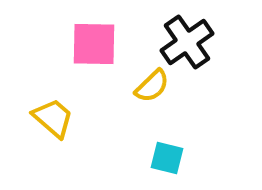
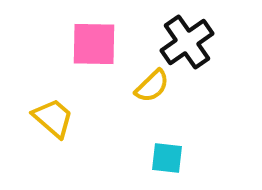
cyan square: rotated 8 degrees counterclockwise
